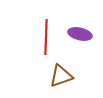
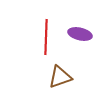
brown triangle: moved 1 px left, 1 px down
